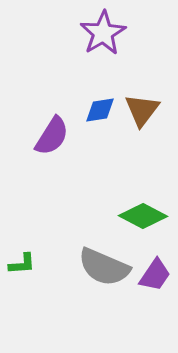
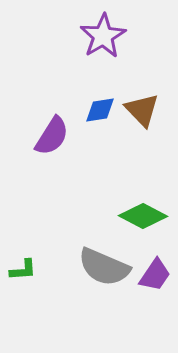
purple star: moved 3 px down
brown triangle: rotated 21 degrees counterclockwise
green L-shape: moved 1 px right, 6 px down
